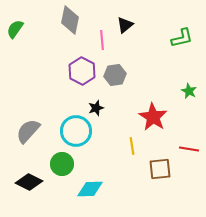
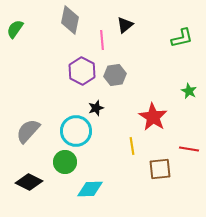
green circle: moved 3 px right, 2 px up
